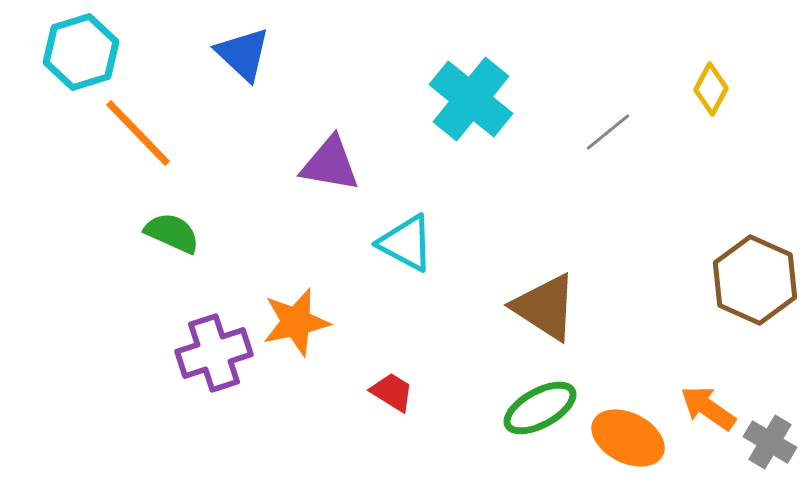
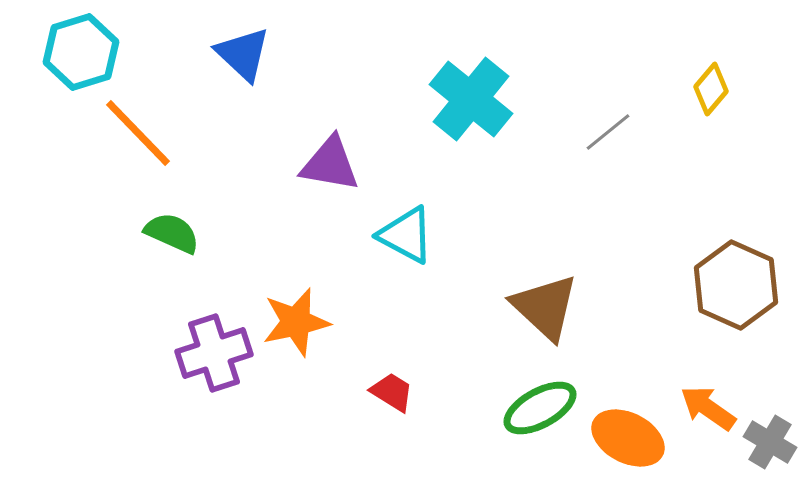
yellow diamond: rotated 12 degrees clockwise
cyan triangle: moved 8 px up
brown hexagon: moved 19 px left, 5 px down
brown triangle: rotated 10 degrees clockwise
